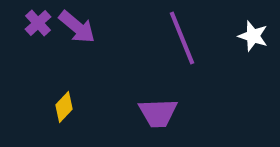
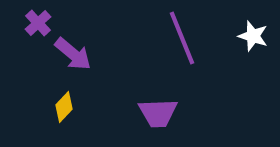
purple arrow: moved 4 px left, 27 px down
